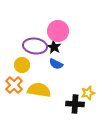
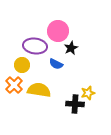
black star: moved 17 px right, 1 px down; rotated 16 degrees clockwise
